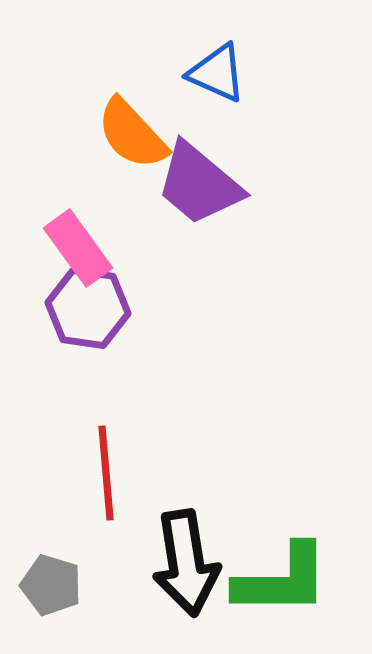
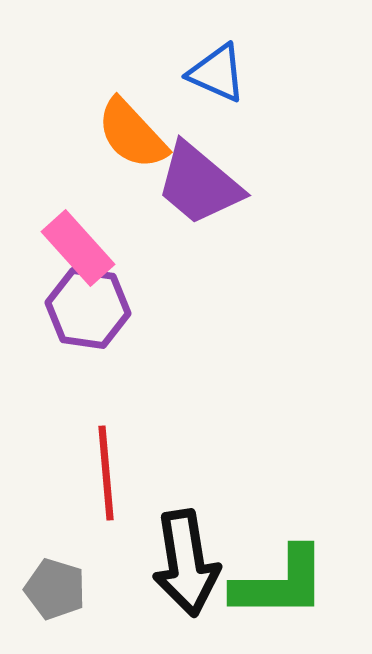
pink rectangle: rotated 6 degrees counterclockwise
green L-shape: moved 2 px left, 3 px down
gray pentagon: moved 4 px right, 4 px down
